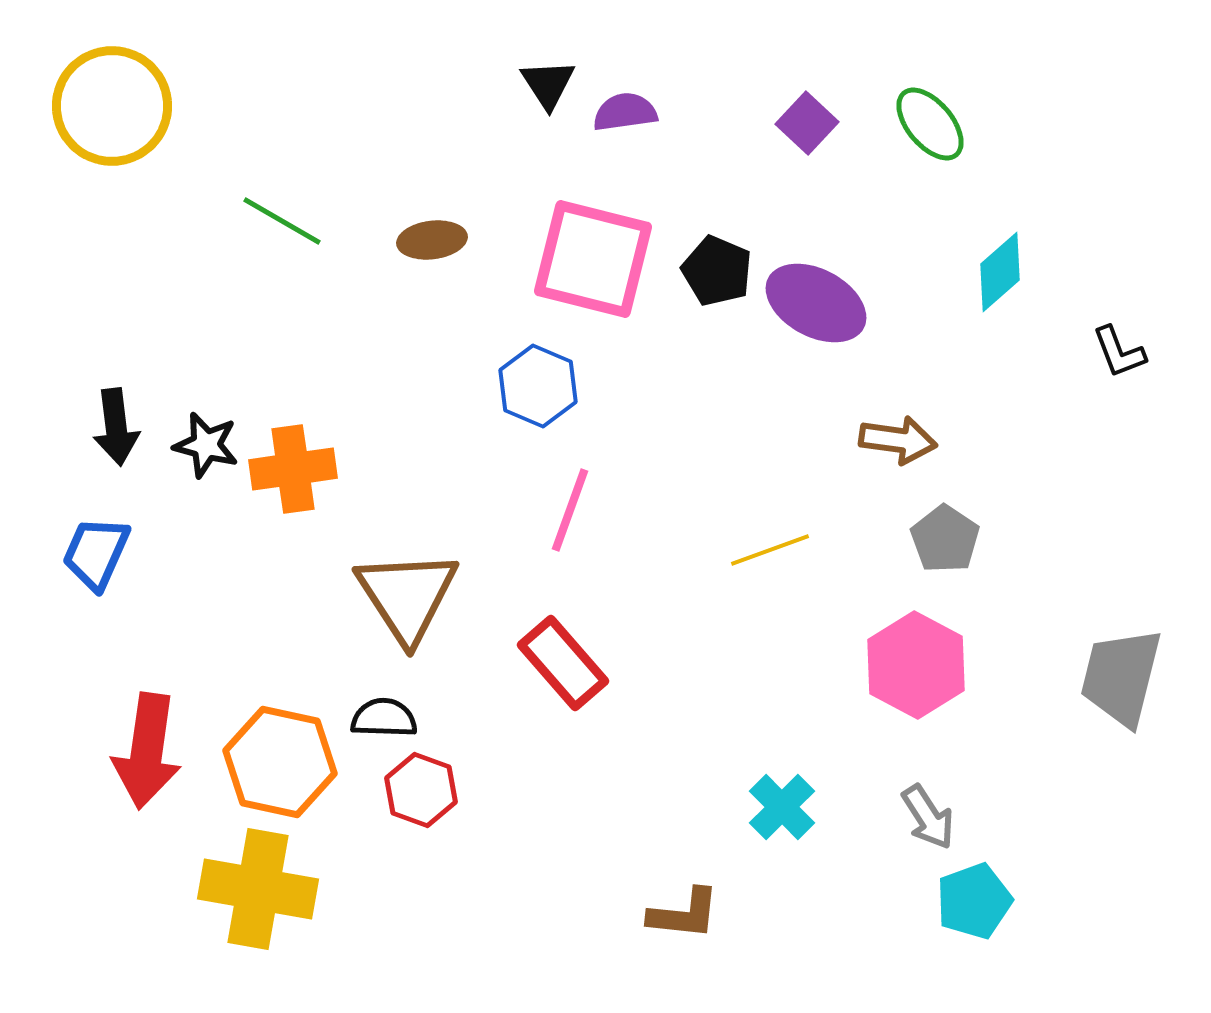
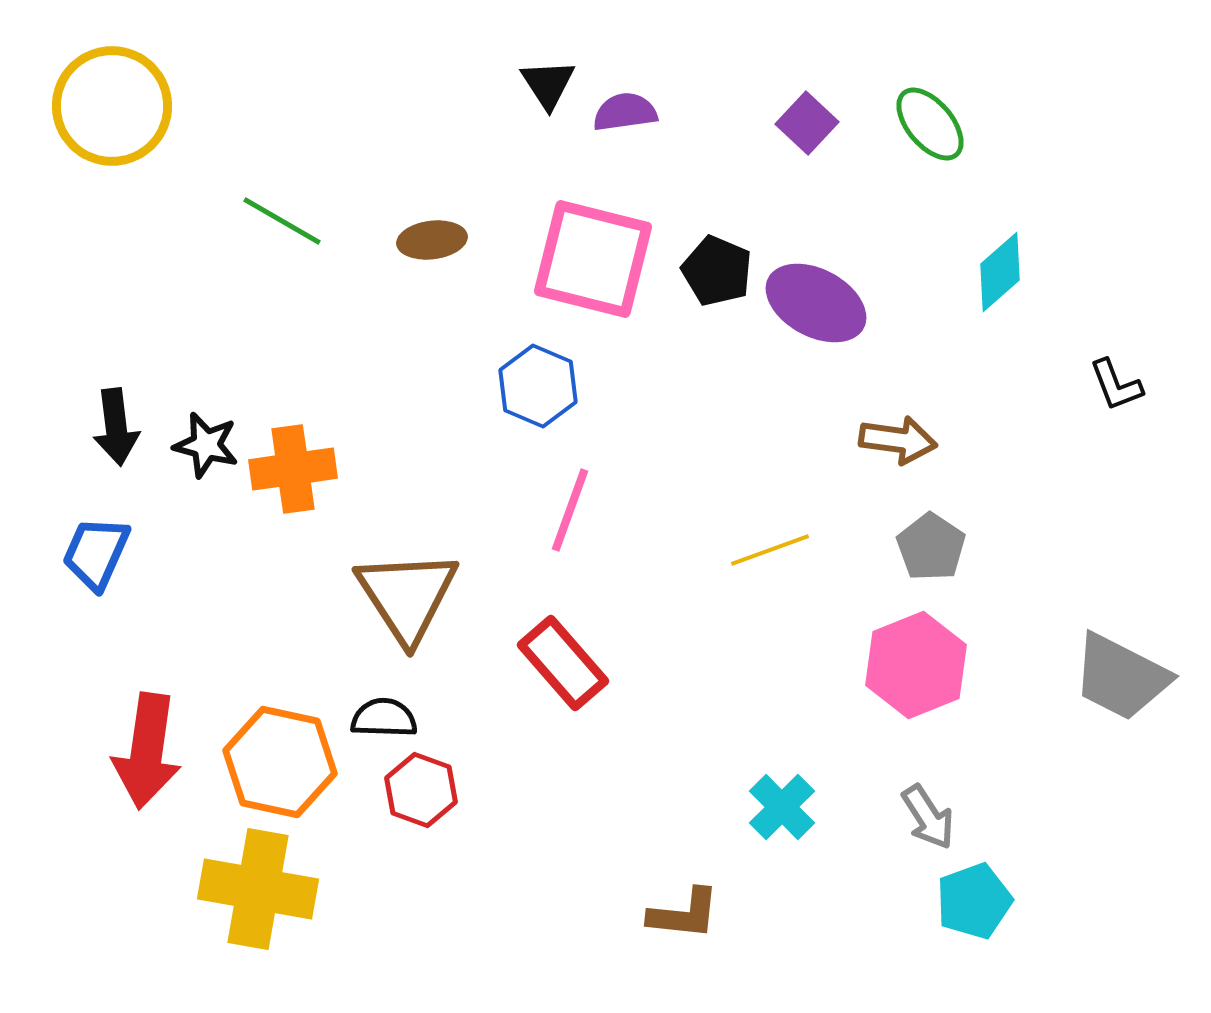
black L-shape: moved 3 px left, 33 px down
gray pentagon: moved 14 px left, 8 px down
pink hexagon: rotated 10 degrees clockwise
gray trapezoid: rotated 77 degrees counterclockwise
